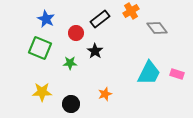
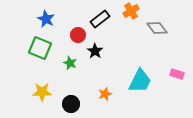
red circle: moved 2 px right, 2 px down
green star: rotated 24 degrees clockwise
cyan trapezoid: moved 9 px left, 8 px down
